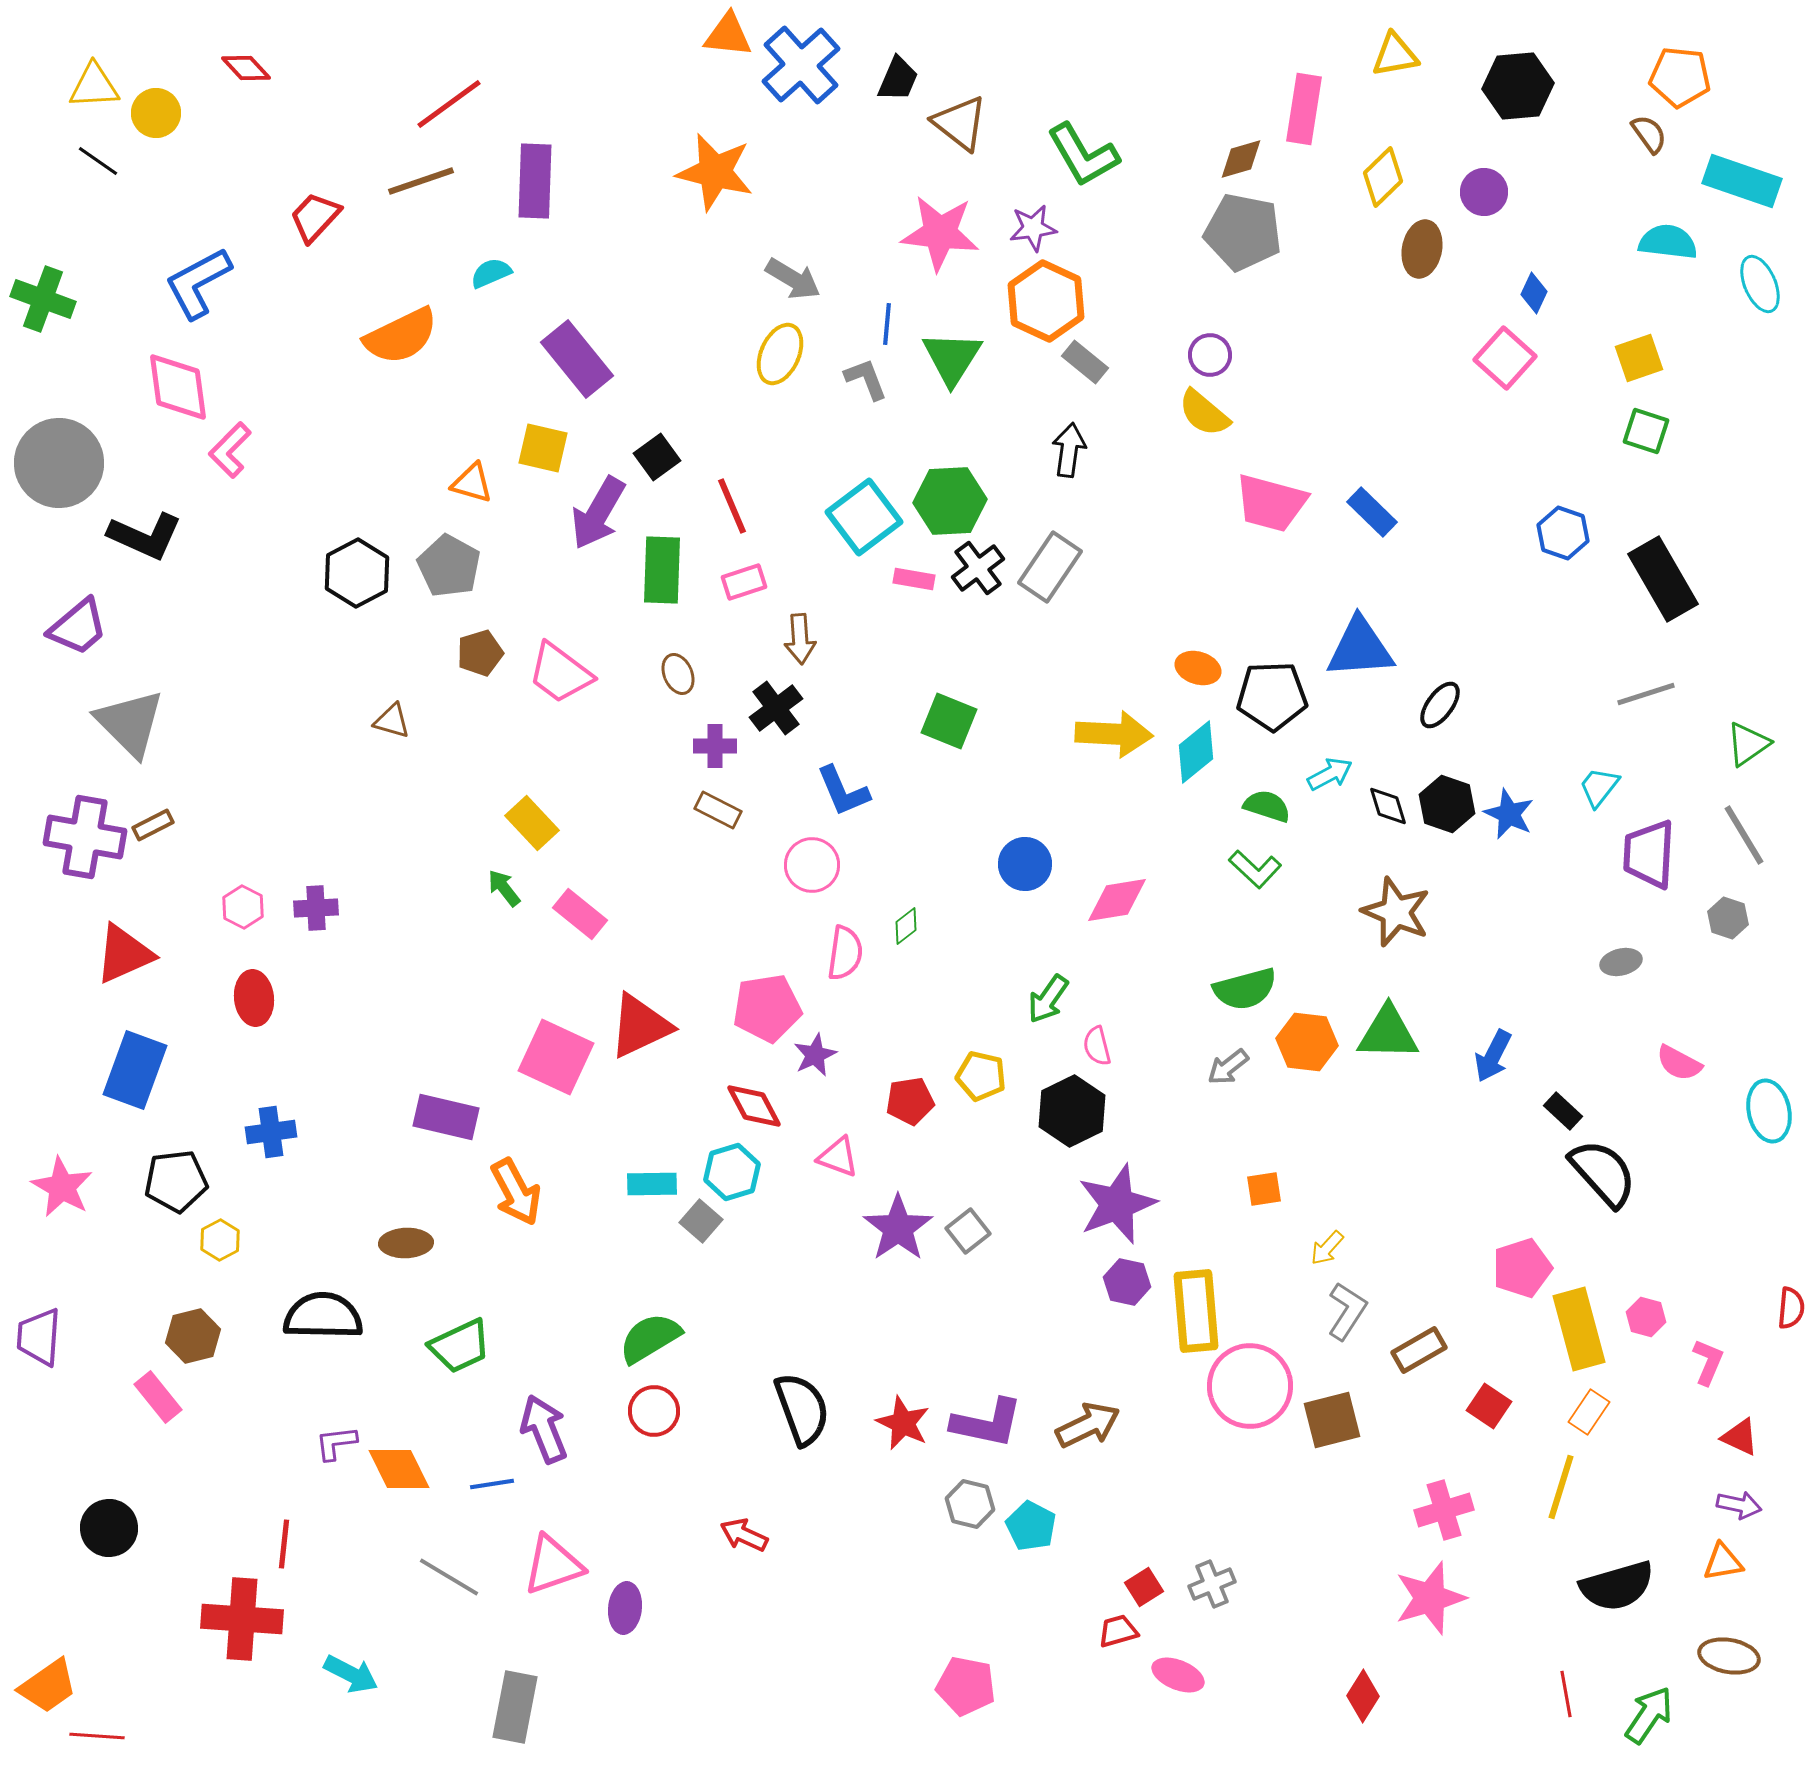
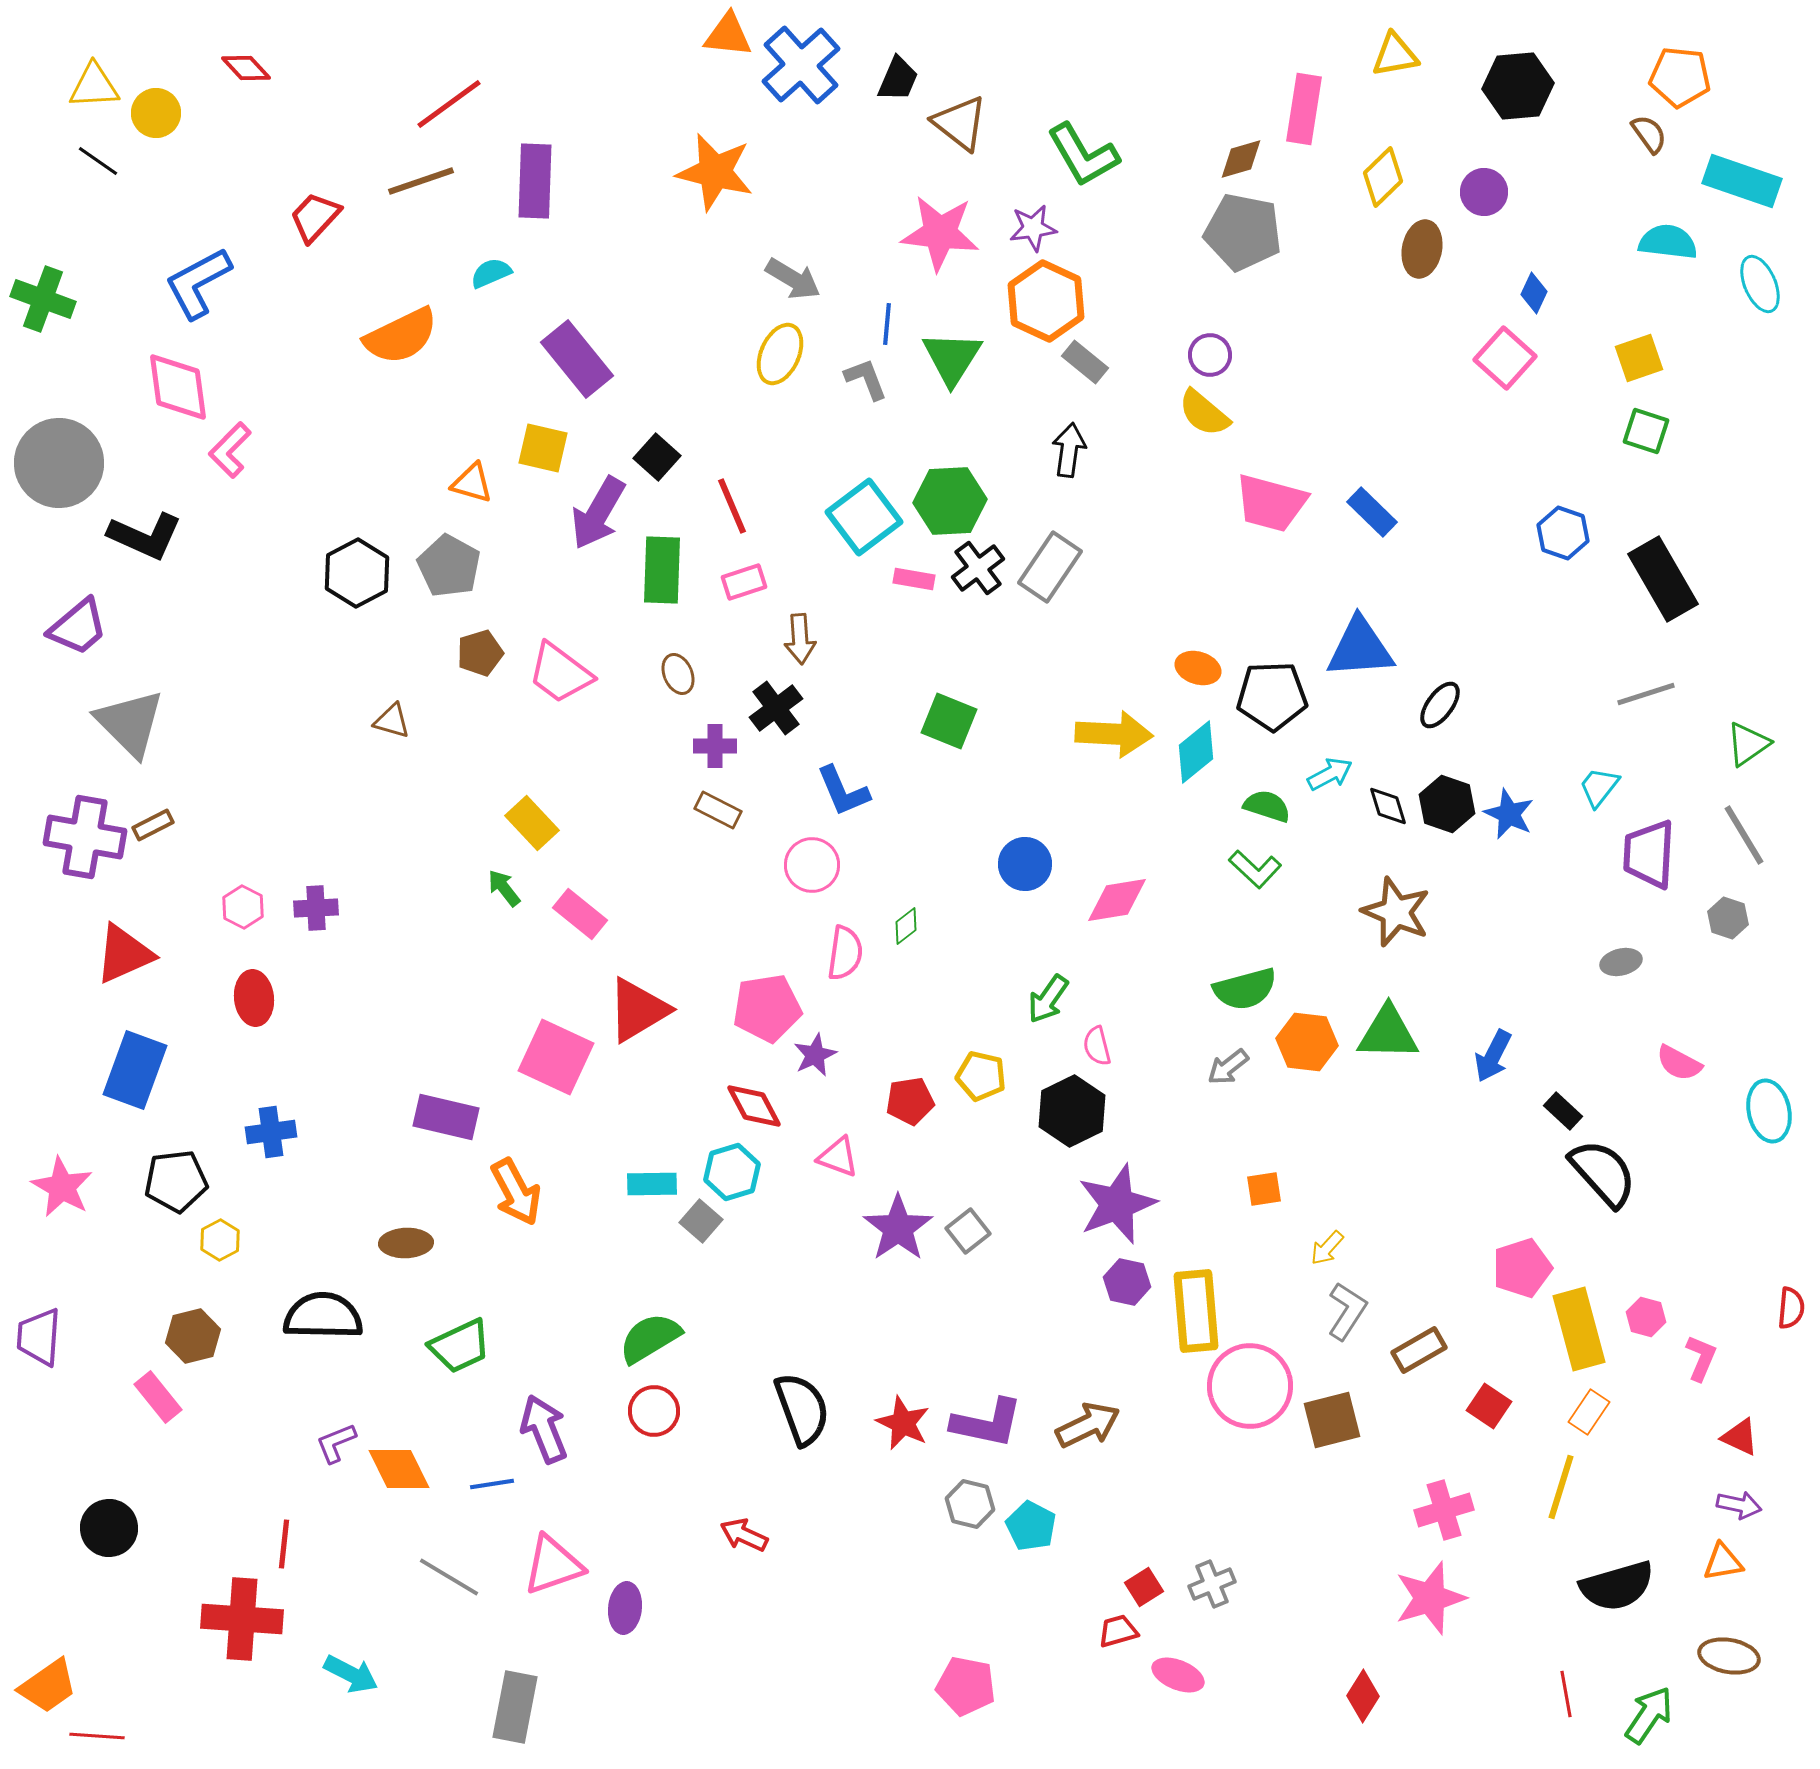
black square at (657, 457): rotated 12 degrees counterclockwise
red triangle at (640, 1026): moved 2 px left, 16 px up; rotated 6 degrees counterclockwise
pink L-shape at (1708, 1362): moved 7 px left, 4 px up
purple L-shape at (336, 1443): rotated 15 degrees counterclockwise
